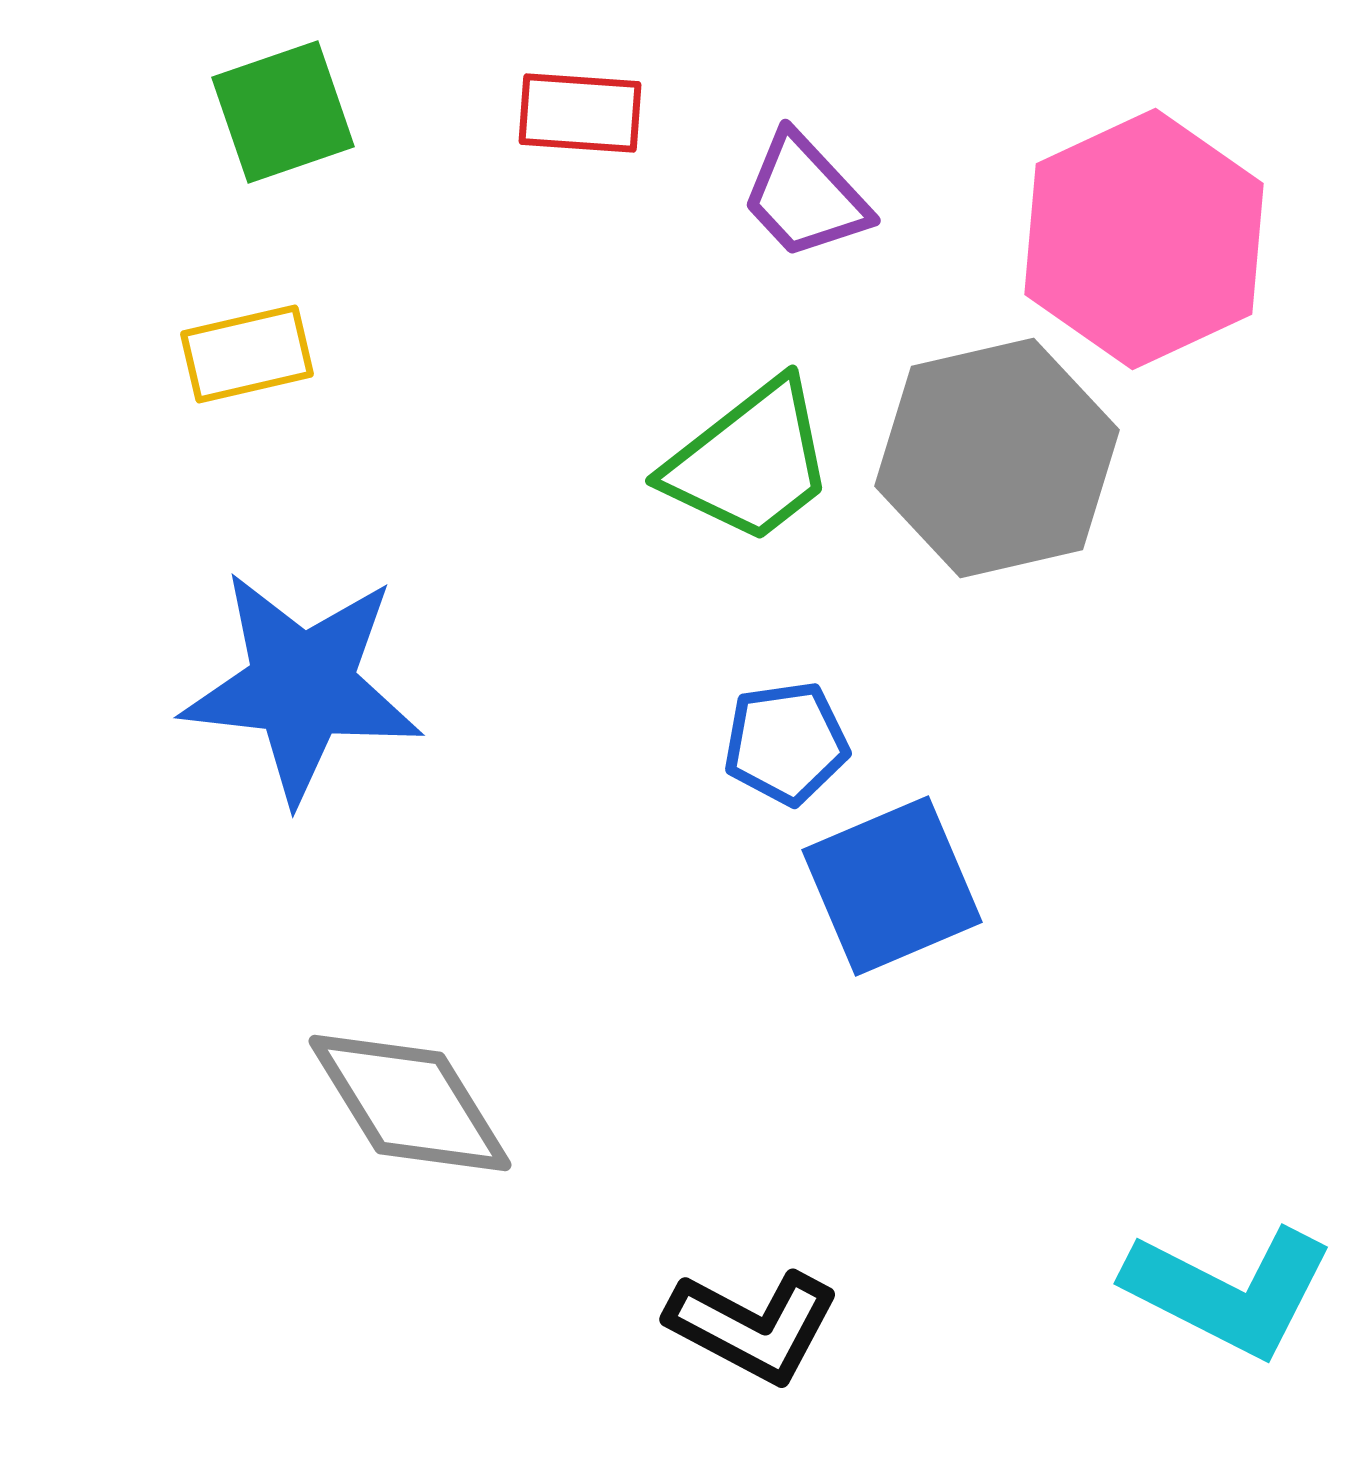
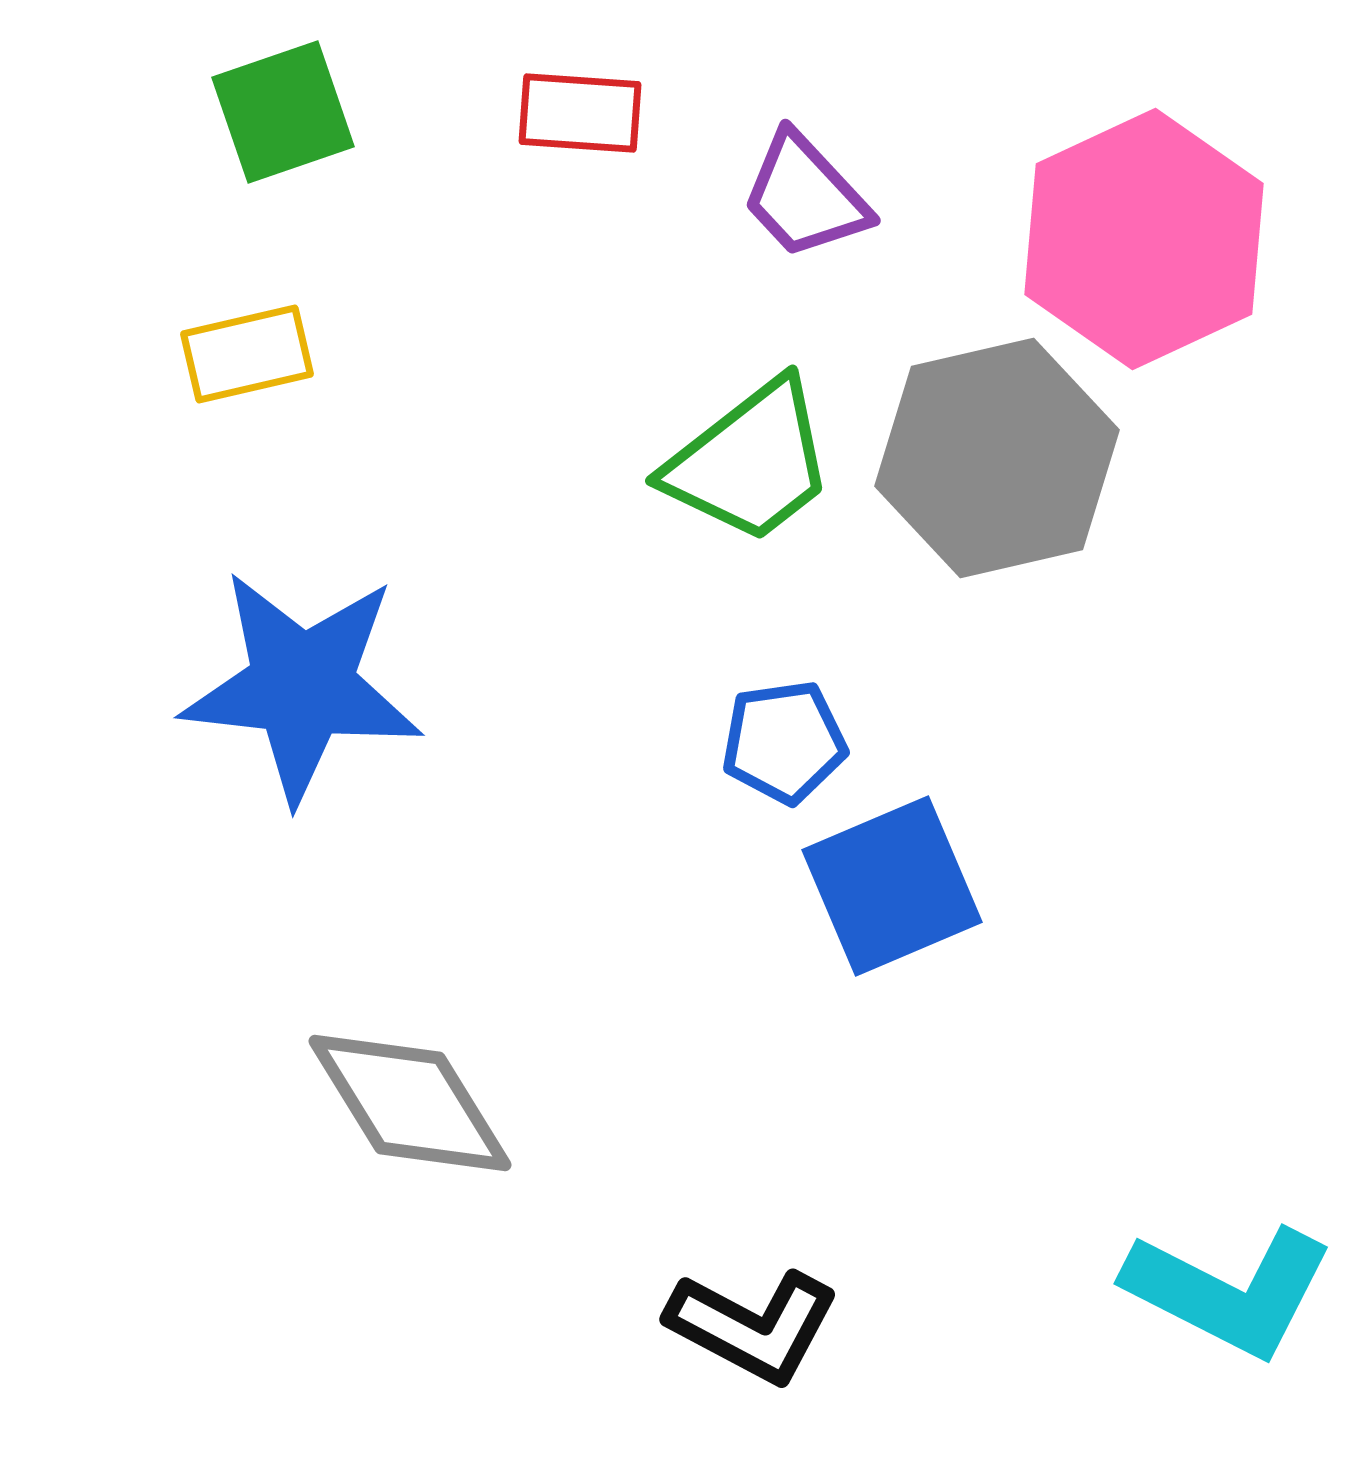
blue pentagon: moved 2 px left, 1 px up
